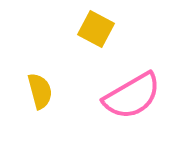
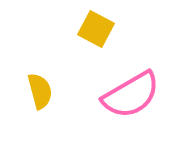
pink semicircle: moved 1 px left, 1 px up
